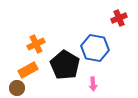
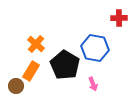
red cross: rotated 21 degrees clockwise
orange cross: rotated 24 degrees counterclockwise
orange rectangle: moved 3 px right, 1 px down; rotated 30 degrees counterclockwise
pink arrow: rotated 16 degrees counterclockwise
brown circle: moved 1 px left, 2 px up
